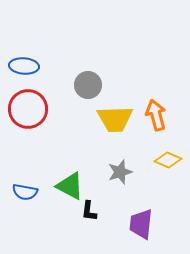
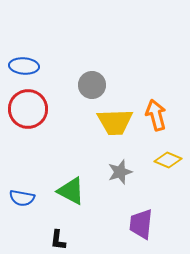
gray circle: moved 4 px right
yellow trapezoid: moved 3 px down
green triangle: moved 1 px right, 5 px down
blue semicircle: moved 3 px left, 6 px down
black L-shape: moved 31 px left, 29 px down
